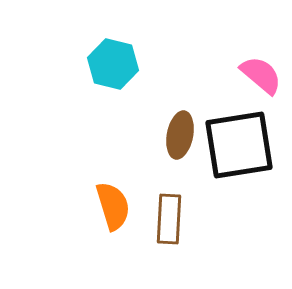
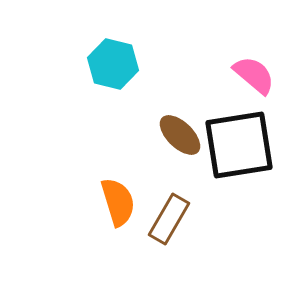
pink semicircle: moved 7 px left
brown ellipse: rotated 57 degrees counterclockwise
orange semicircle: moved 5 px right, 4 px up
brown rectangle: rotated 27 degrees clockwise
